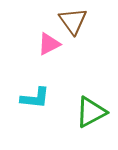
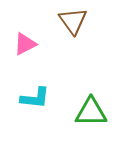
pink triangle: moved 24 px left
green triangle: rotated 28 degrees clockwise
